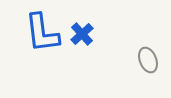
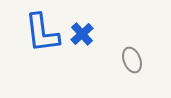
gray ellipse: moved 16 px left
